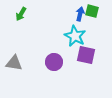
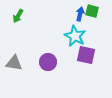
green arrow: moved 3 px left, 2 px down
purple circle: moved 6 px left
